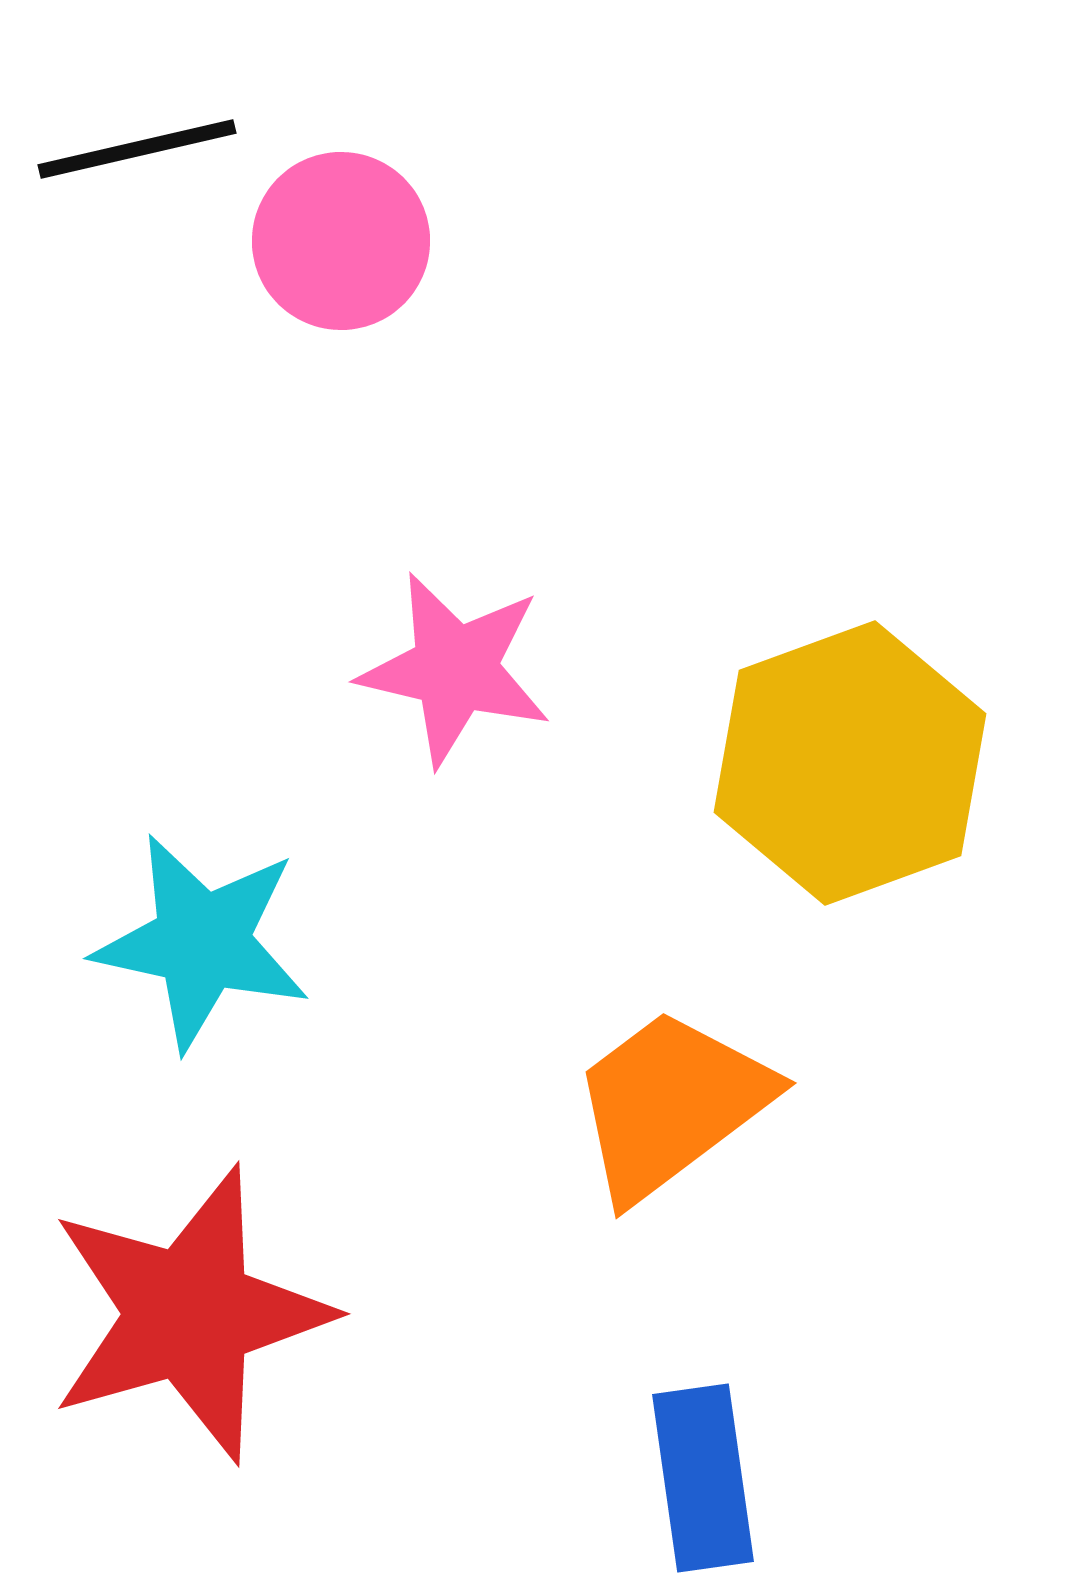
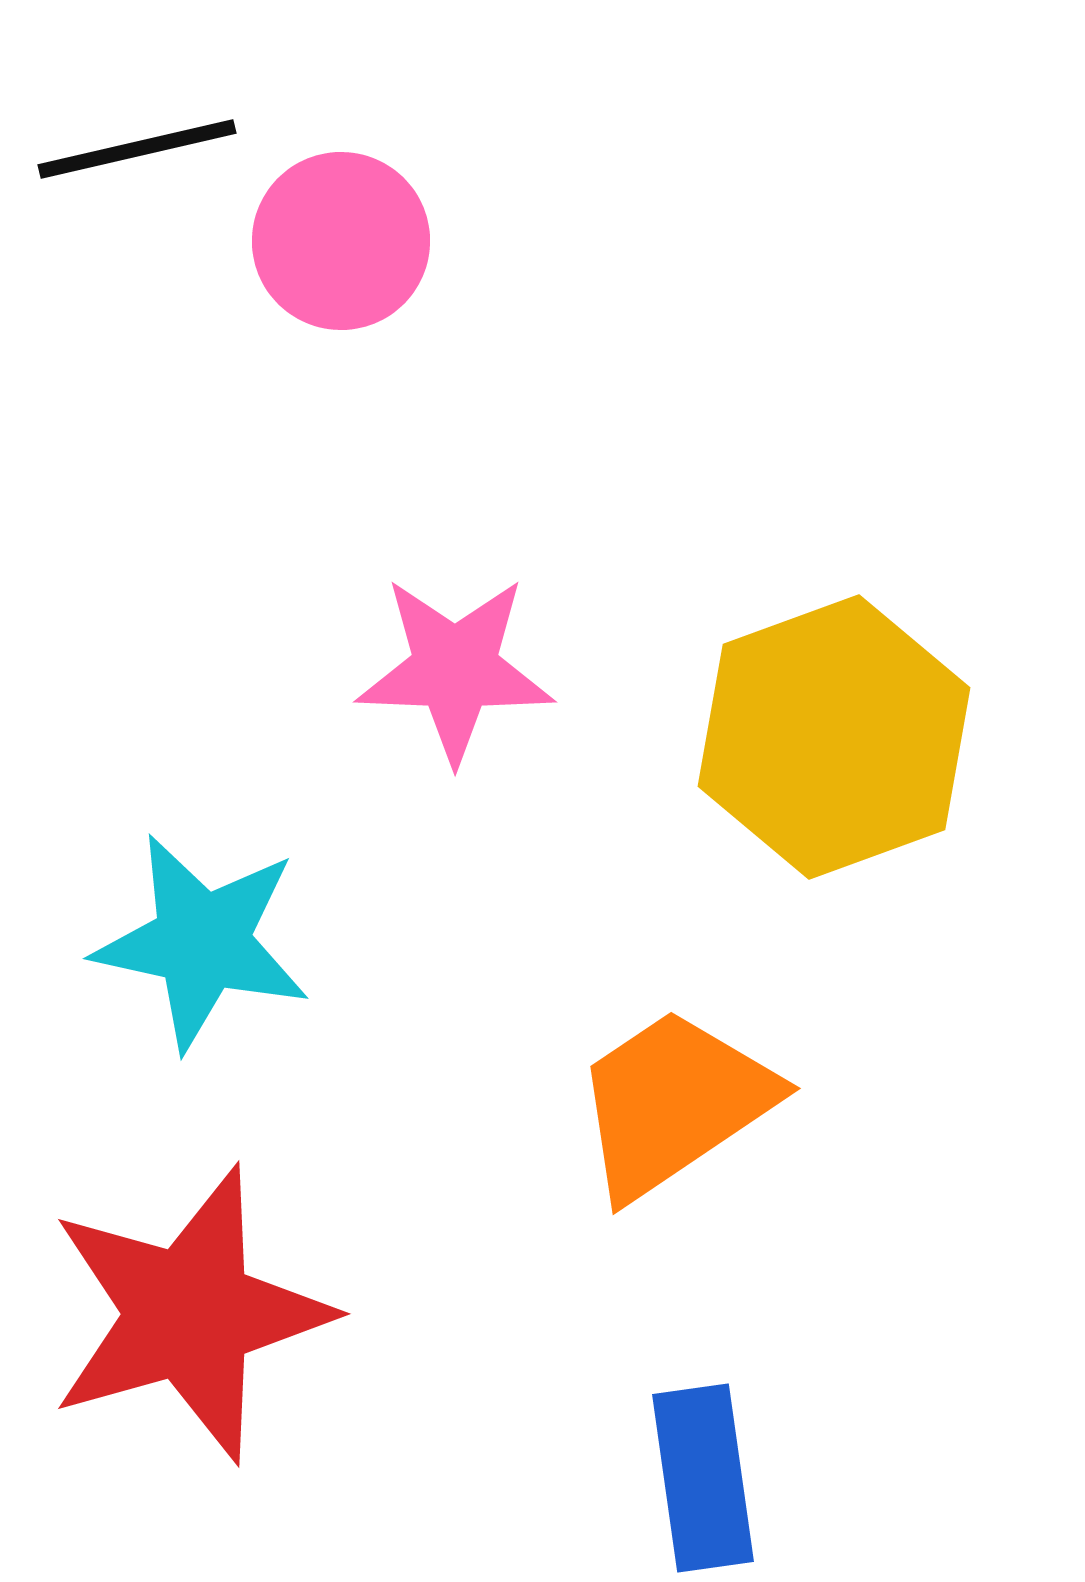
pink star: rotated 11 degrees counterclockwise
yellow hexagon: moved 16 px left, 26 px up
orange trapezoid: moved 3 px right, 1 px up; rotated 3 degrees clockwise
